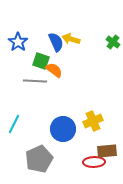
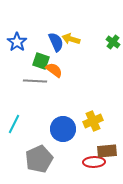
blue star: moved 1 px left
